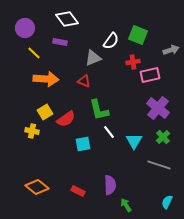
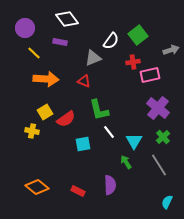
green square: rotated 30 degrees clockwise
gray line: rotated 40 degrees clockwise
green arrow: moved 43 px up
